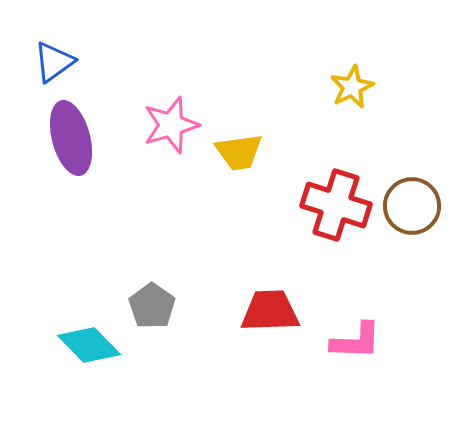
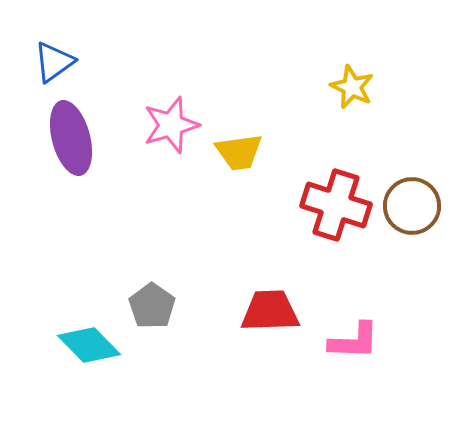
yellow star: rotated 21 degrees counterclockwise
pink L-shape: moved 2 px left
